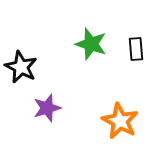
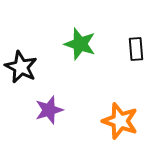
green star: moved 11 px left
purple star: moved 2 px right, 2 px down
orange star: rotated 9 degrees counterclockwise
